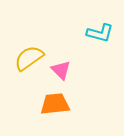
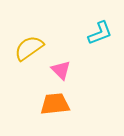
cyan L-shape: rotated 36 degrees counterclockwise
yellow semicircle: moved 10 px up
